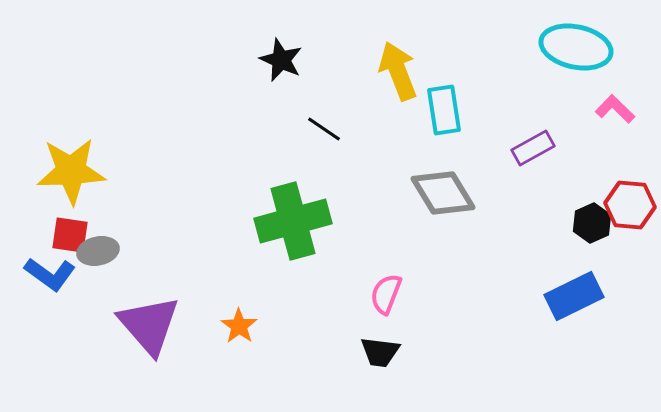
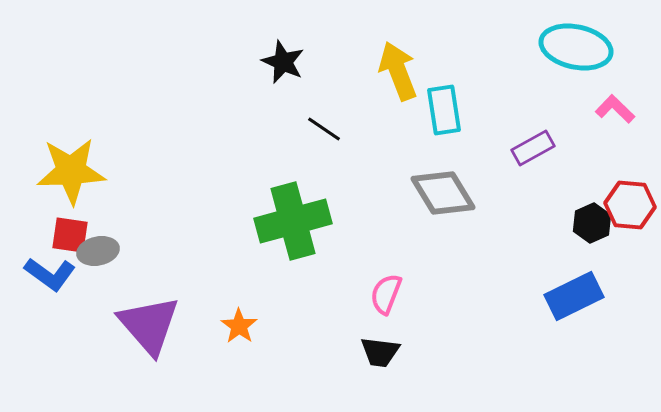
black star: moved 2 px right, 2 px down
